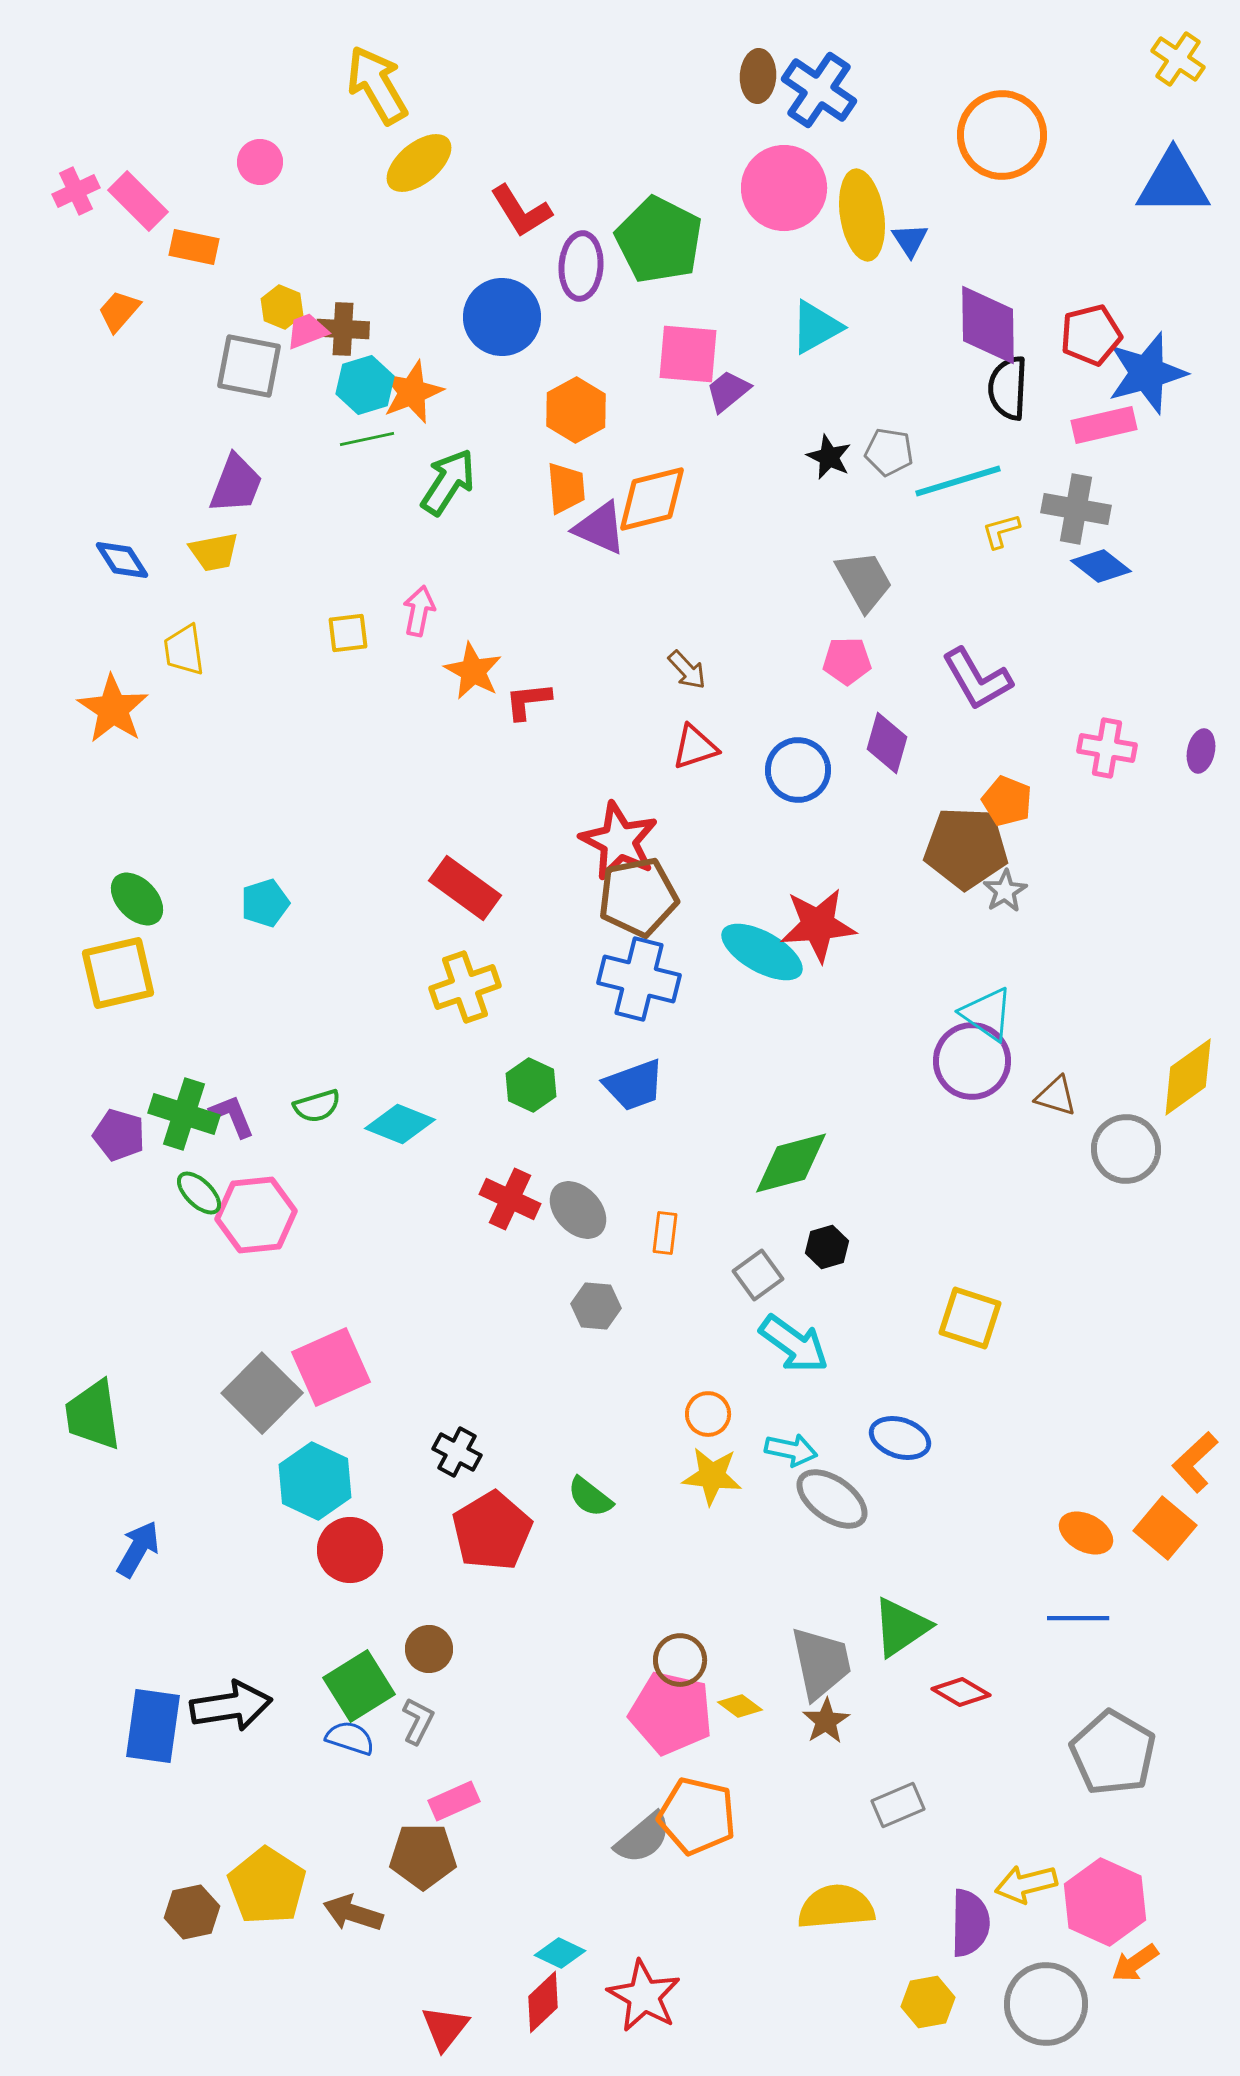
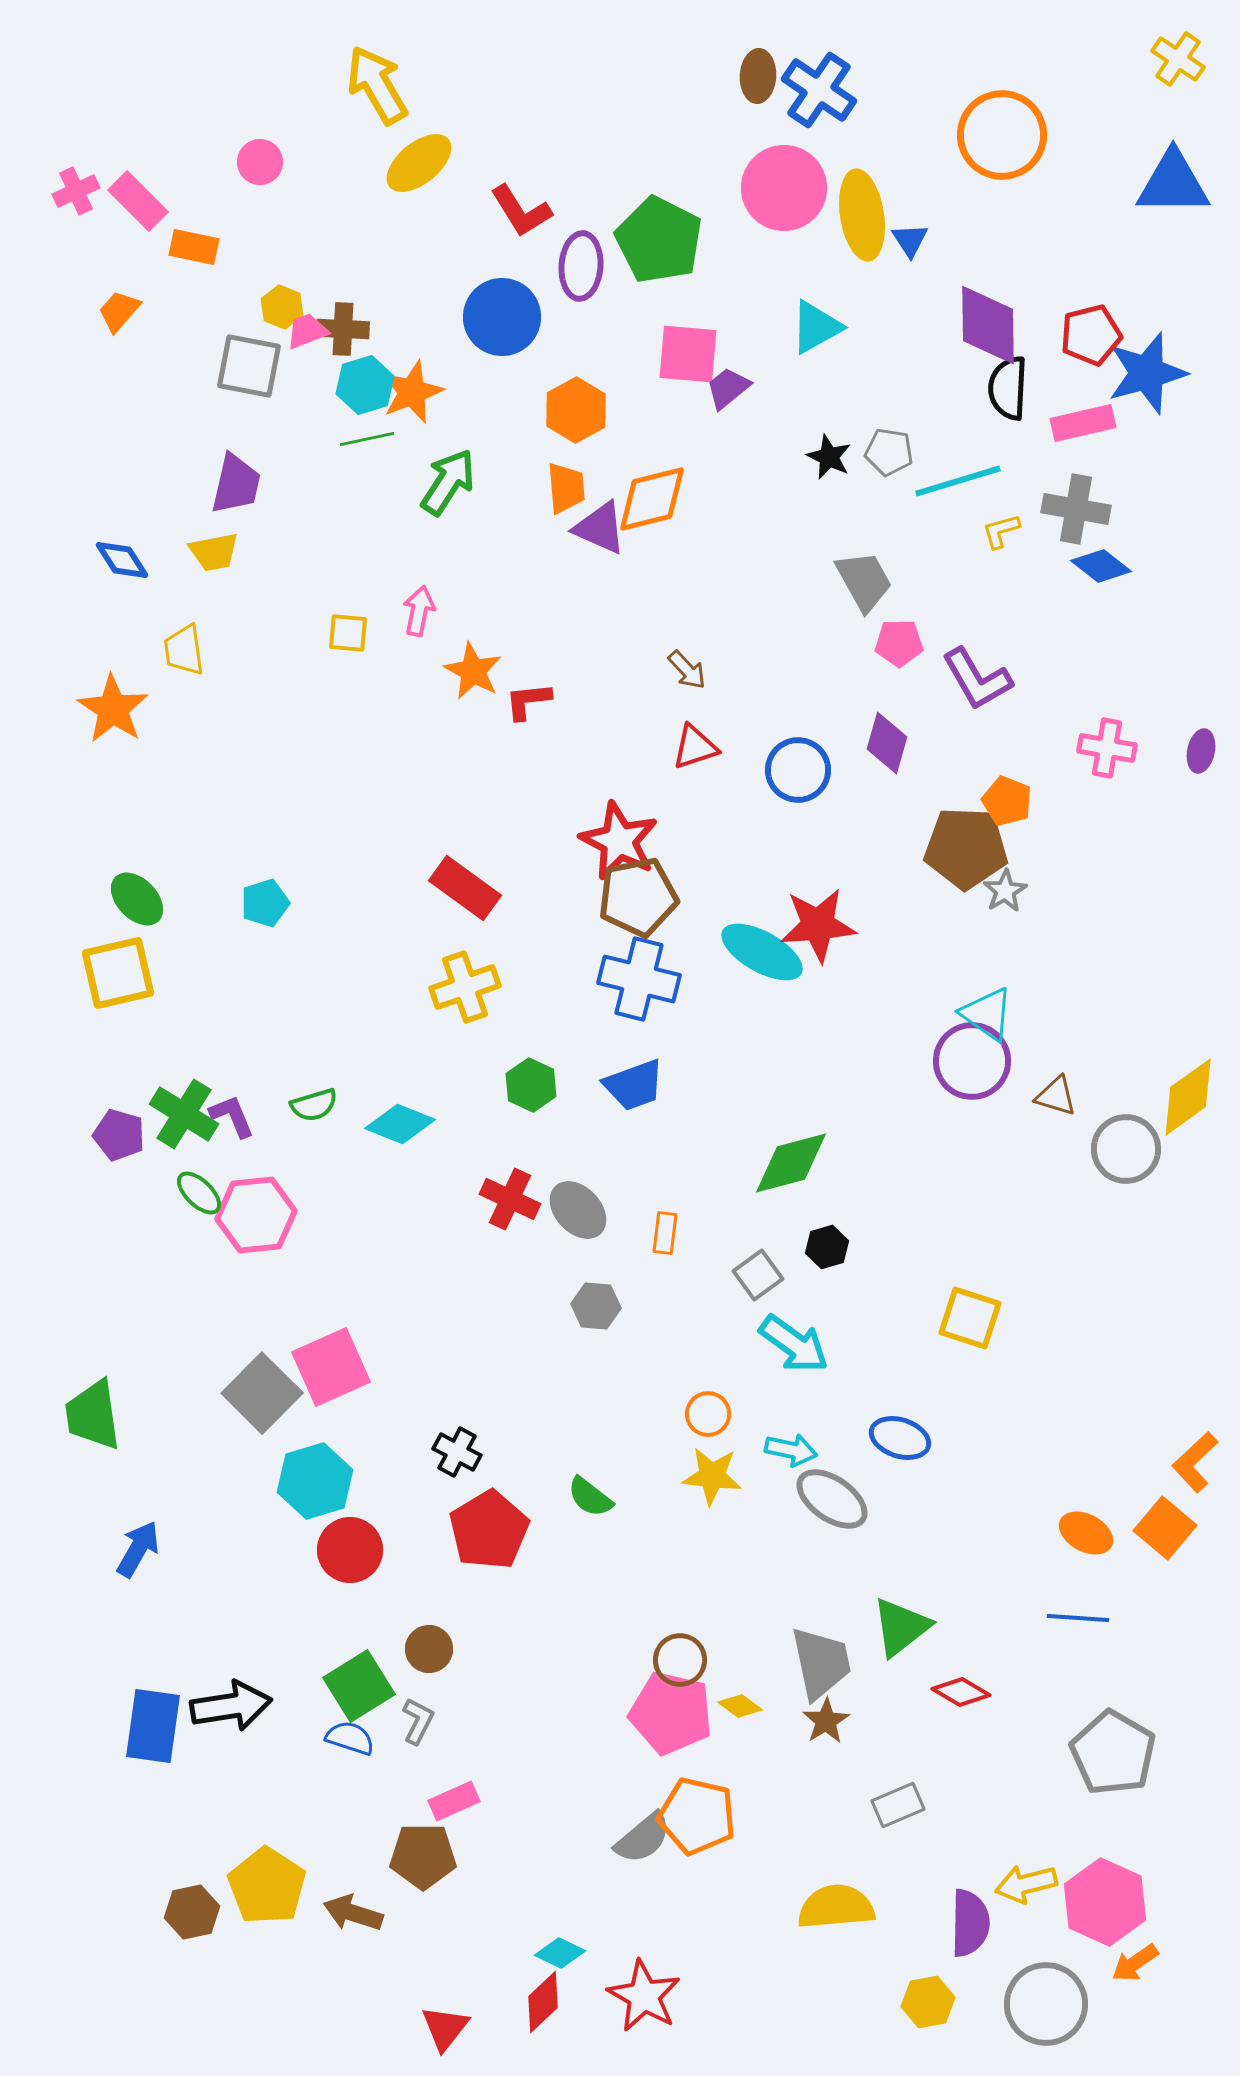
purple trapezoid at (728, 391): moved 3 px up
pink rectangle at (1104, 425): moved 21 px left, 2 px up
purple trapezoid at (236, 484): rotated 8 degrees counterclockwise
yellow square at (348, 633): rotated 12 degrees clockwise
pink pentagon at (847, 661): moved 52 px right, 18 px up
yellow diamond at (1188, 1077): moved 20 px down
green semicircle at (317, 1106): moved 3 px left, 1 px up
green cross at (184, 1114): rotated 14 degrees clockwise
cyan hexagon at (315, 1481): rotated 18 degrees clockwise
red pentagon at (492, 1531): moved 3 px left, 1 px up
blue line at (1078, 1618): rotated 4 degrees clockwise
green triangle at (901, 1627): rotated 4 degrees counterclockwise
